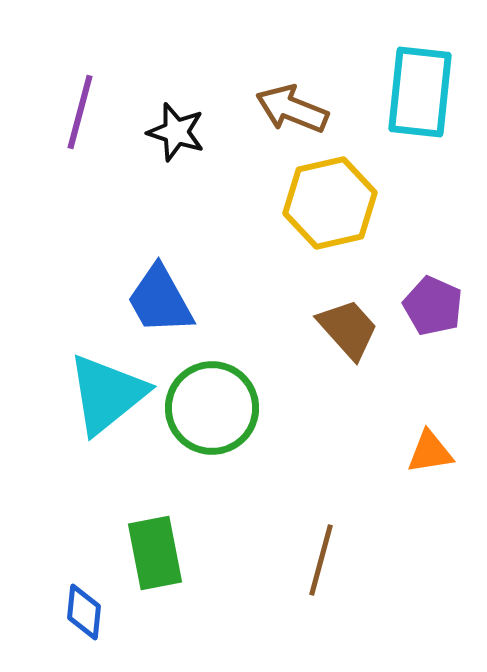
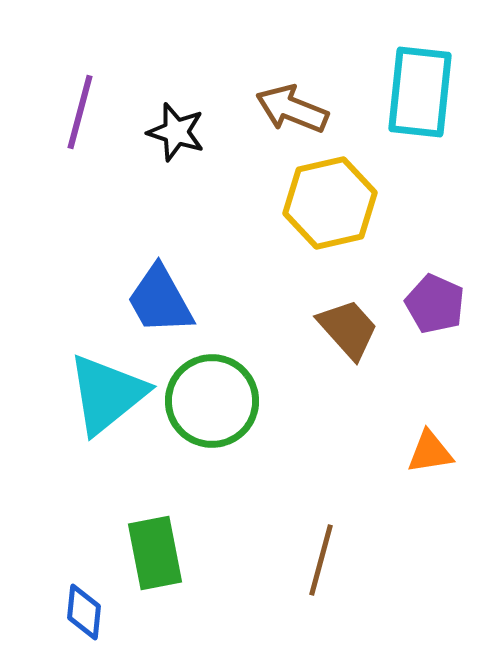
purple pentagon: moved 2 px right, 2 px up
green circle: moved 7 px up
